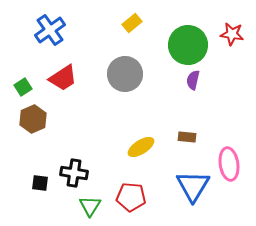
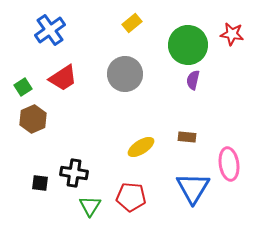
blue triangle: moved 2 px down
